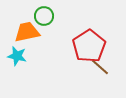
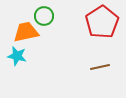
orange trapezoid: moved 1 px left
red pentagon: moved 13 px right, 24 px up
brown line: rotated 54 degrees counterclockwise
